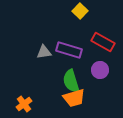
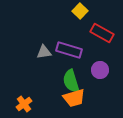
red rectangle: moved 1 px left, 9 px up
